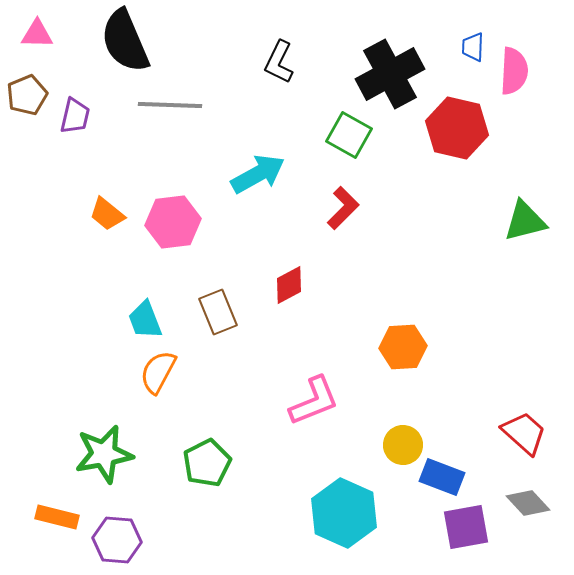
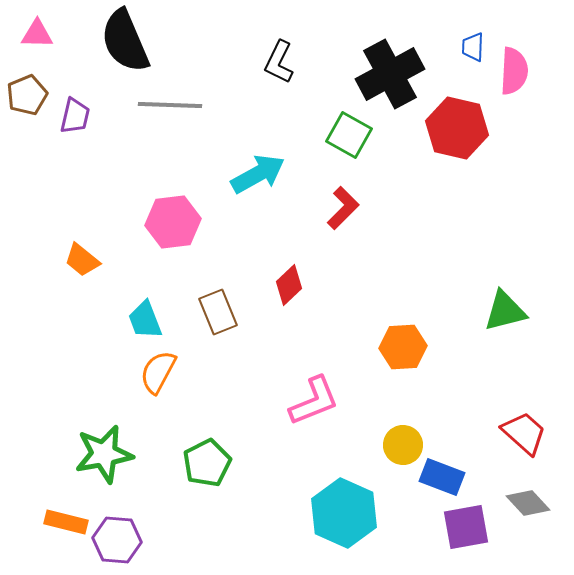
orange trapezoid: moved 25 px left, 46 px down
green triangle: moved 20 px left, 90 px down
red diamond: rotated 15 degrees counterclockwise
orange rectangle: moved 9 px right, 5 px down
